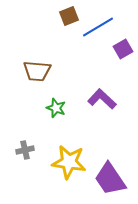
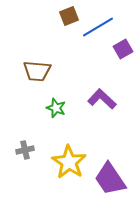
yellow star: rotated 24 degrees clockwise
